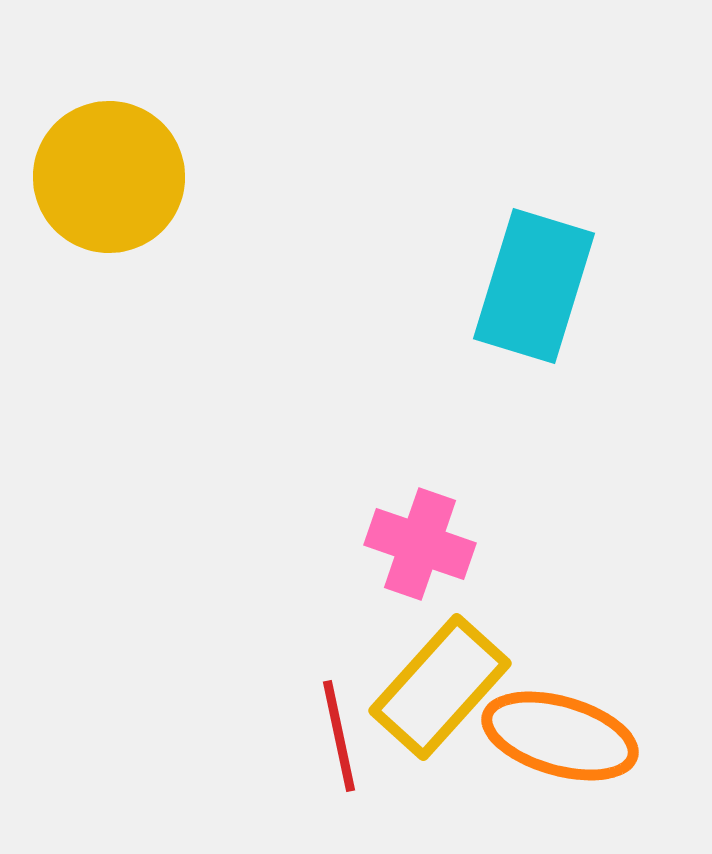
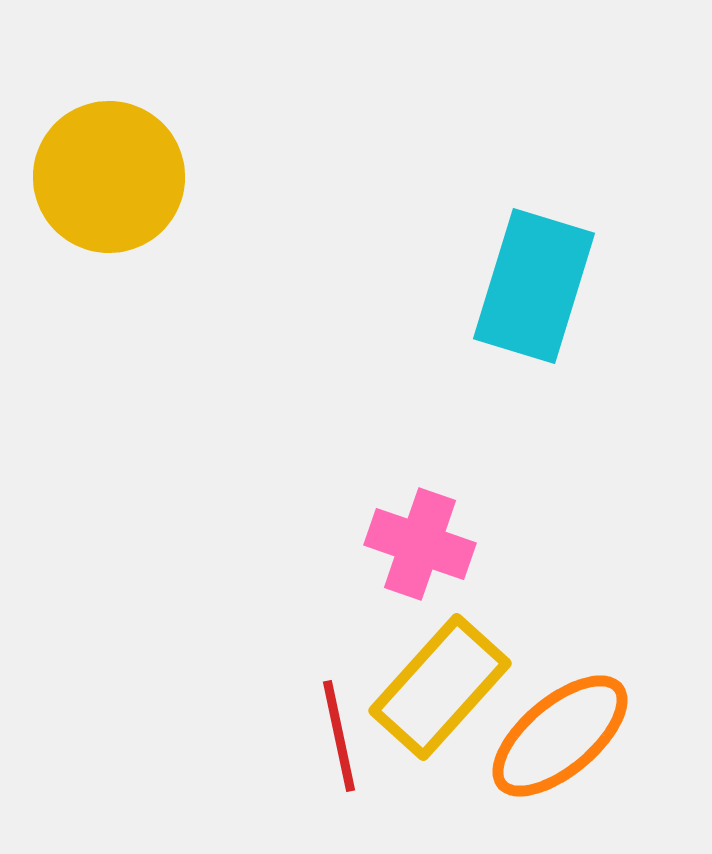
orange ellipse: rotated 56 degrees counterclockwise
